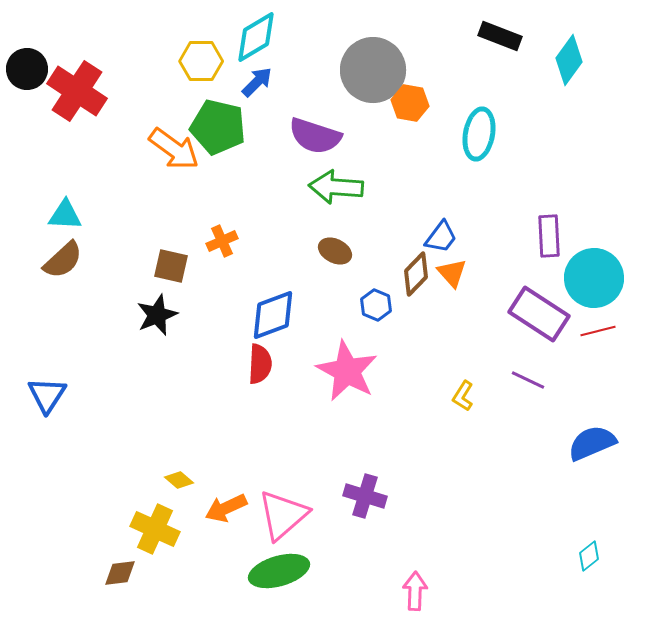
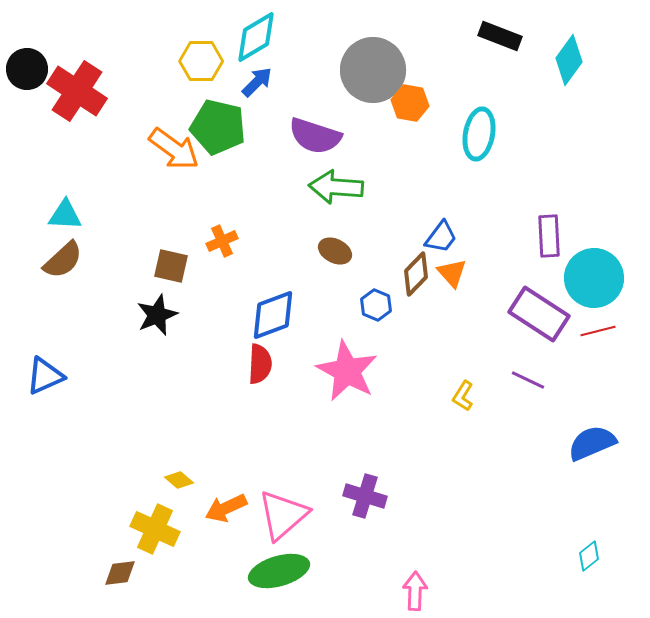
blue triangle at (47, 395): moved 2 px left, 19 px up; rotated 33 degrees clockwise
